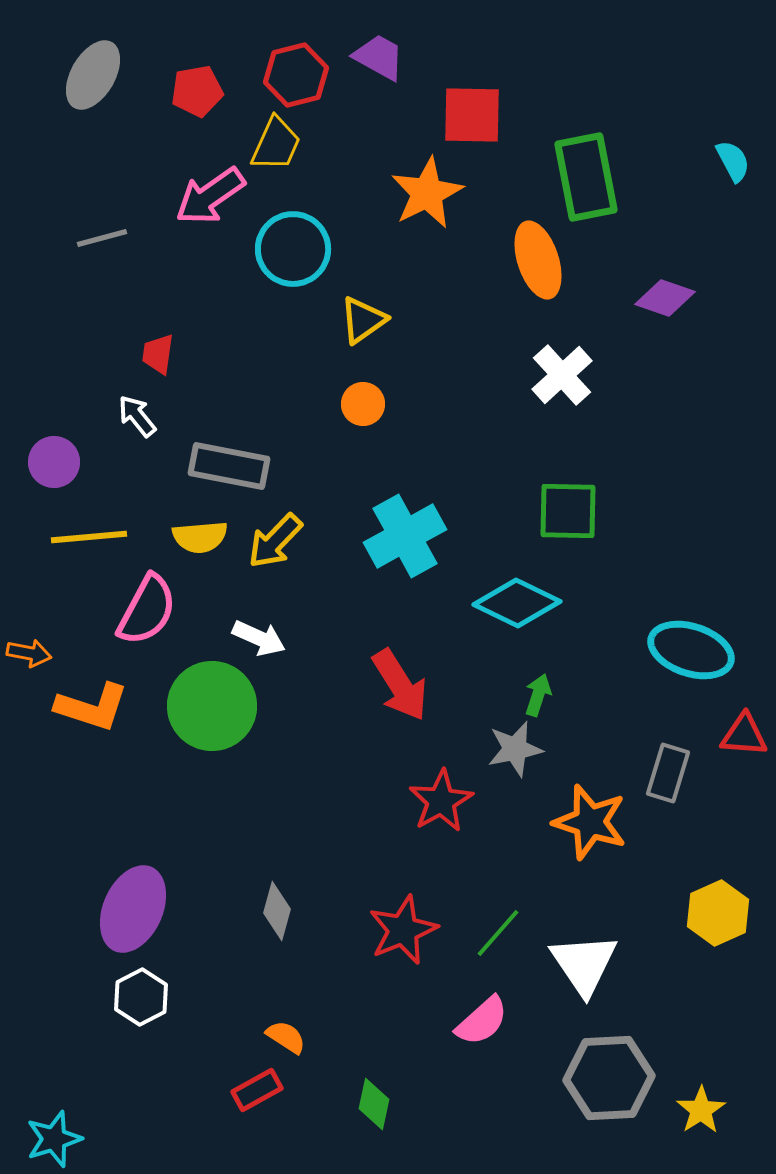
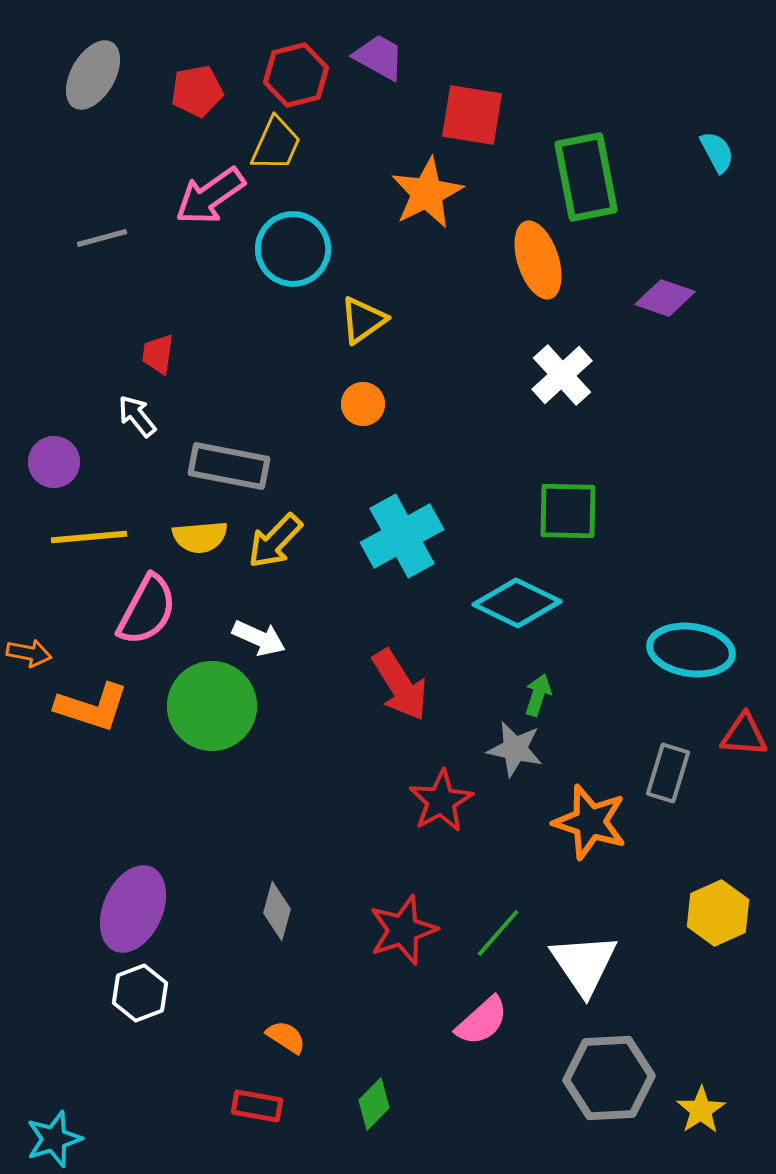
red square at (472, 115): rotated 8 degrees clockwise
cyan semicircle at (733, 161): moved 16 px left, 9 px up
cyan cross at (405, 536): moved 3 px left
cyan ellipse at (691, 650): rotated 10 degrees counterclockwise
gray star at (515, 749): rotated 24 degrees clockwise
red star at (403, 930): rotated 4 degrees clockwise
white hexagon at (141, 997): moved 1 px left, 4 px up; rotated 6 degrees clockwise
red rectangle at (257, 1090): moved 16 px down; rotated 39 degrees clockwise
green diamond at (374, 1104): rotated 33 degrees clockwise
